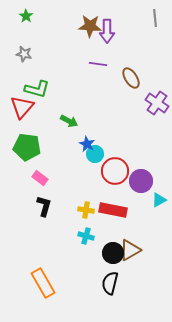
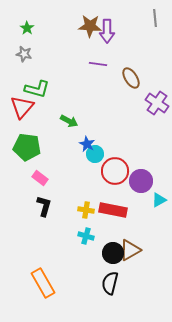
green star: moved 1 px right, 12 px down
